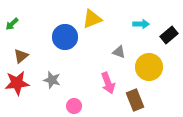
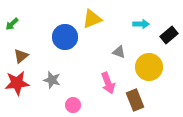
pink circle: moved 1 px left, 1 px up
